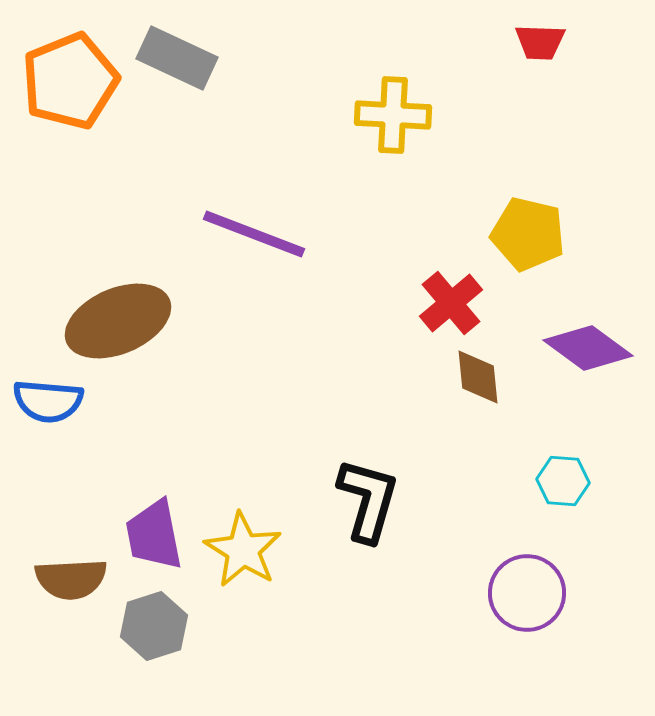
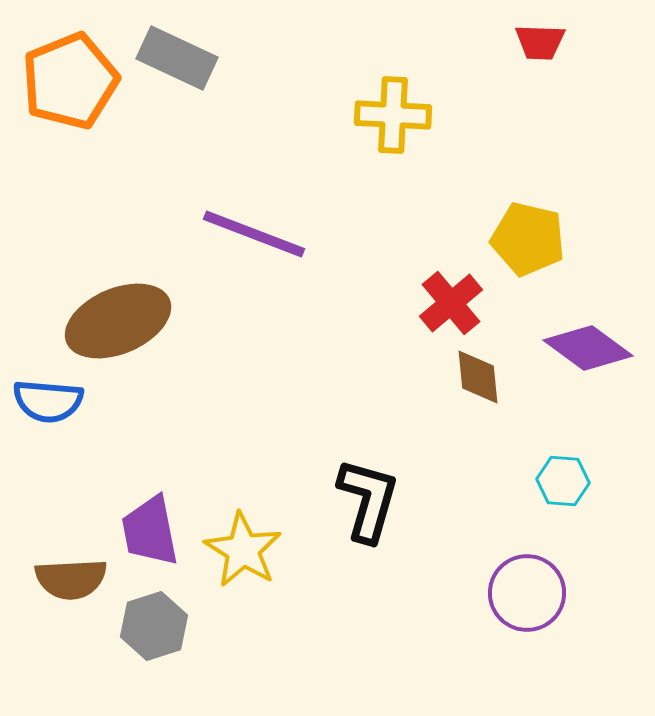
yellow pentagon: moved 5 px down
purple trapezoid: moved 4 px left, 4 px up
